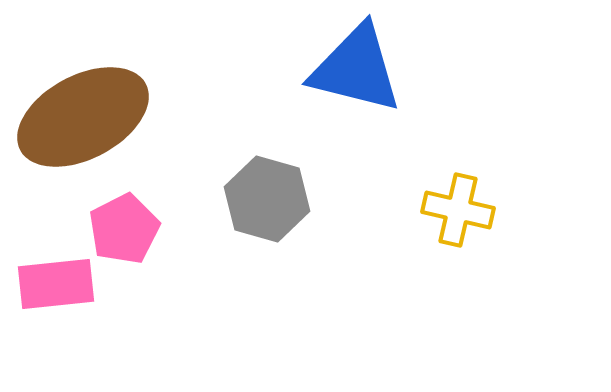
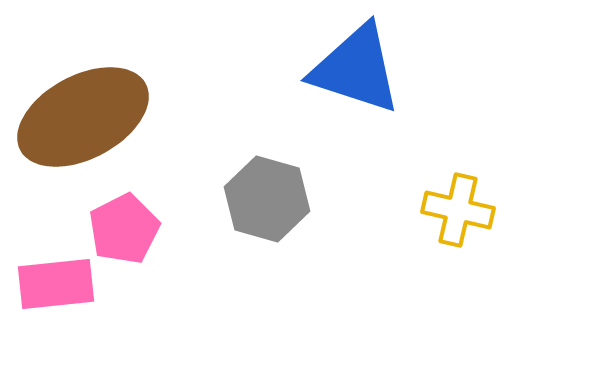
blue triangle: rotated 4 degrees clockwise
